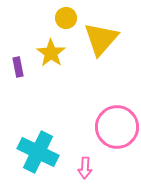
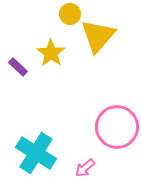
yellow circle: moved 4 px right, 4 px up
yellow triangle: moved 3 px left, 3 px up
purple rectangle: rotated 36 degrees counterclockwise
cyan cross: moved 2 px left, 1 px down; rotated 6 degrees clockwise
pink arrow: rotated 45 degrees clockwise
